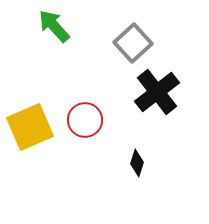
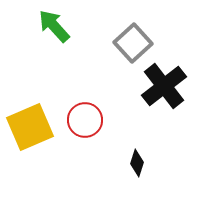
black cross: moved 7 px right, 6 px up
